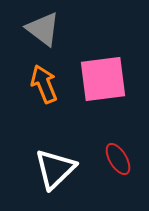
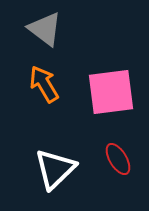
gray triangle: moved 2 px right
pink square: moved 8 px right, 13 px down
orange arrow: rotated 9 degrees counterclockwise
